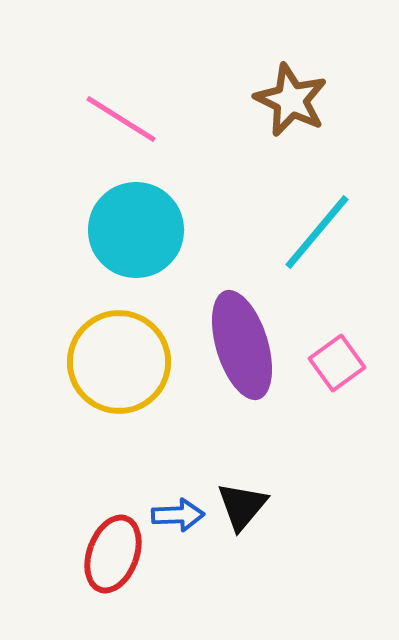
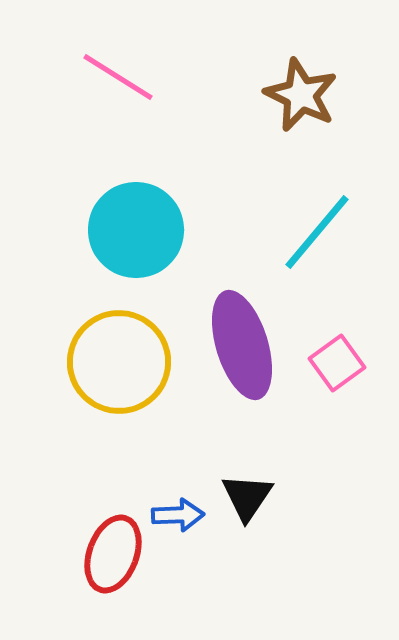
brown star: moved 10 px right, 5 px up
pink line: moved 3 px left, 42 px up
black triangle: moved 5 px right, 9 px up; rotated 6 degrees counterclockwise
